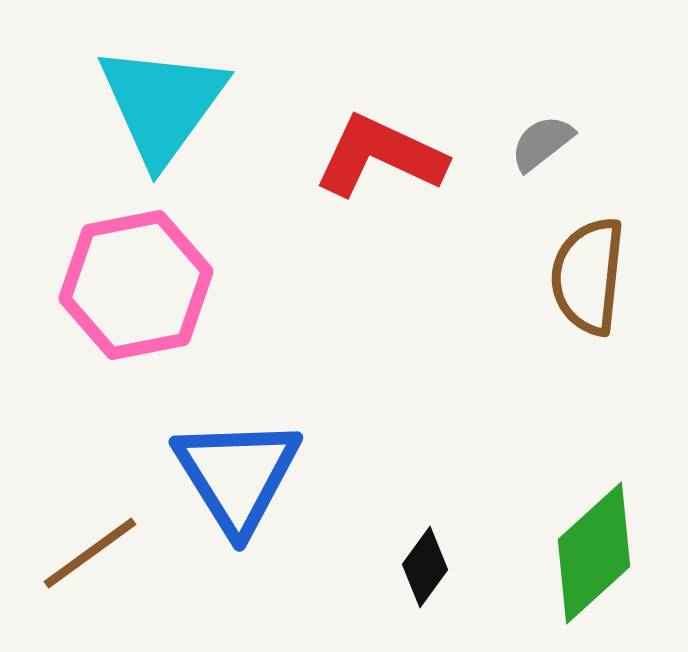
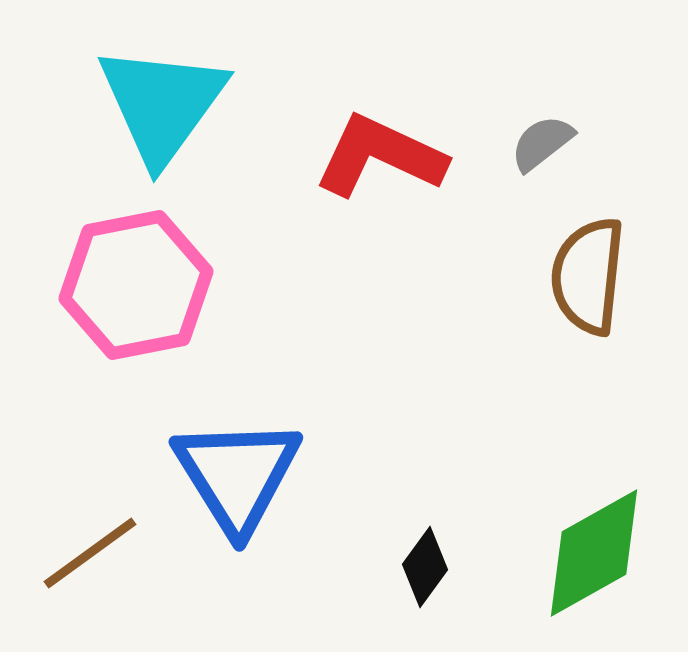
green diamond: rotated 13 degrees clockwise
